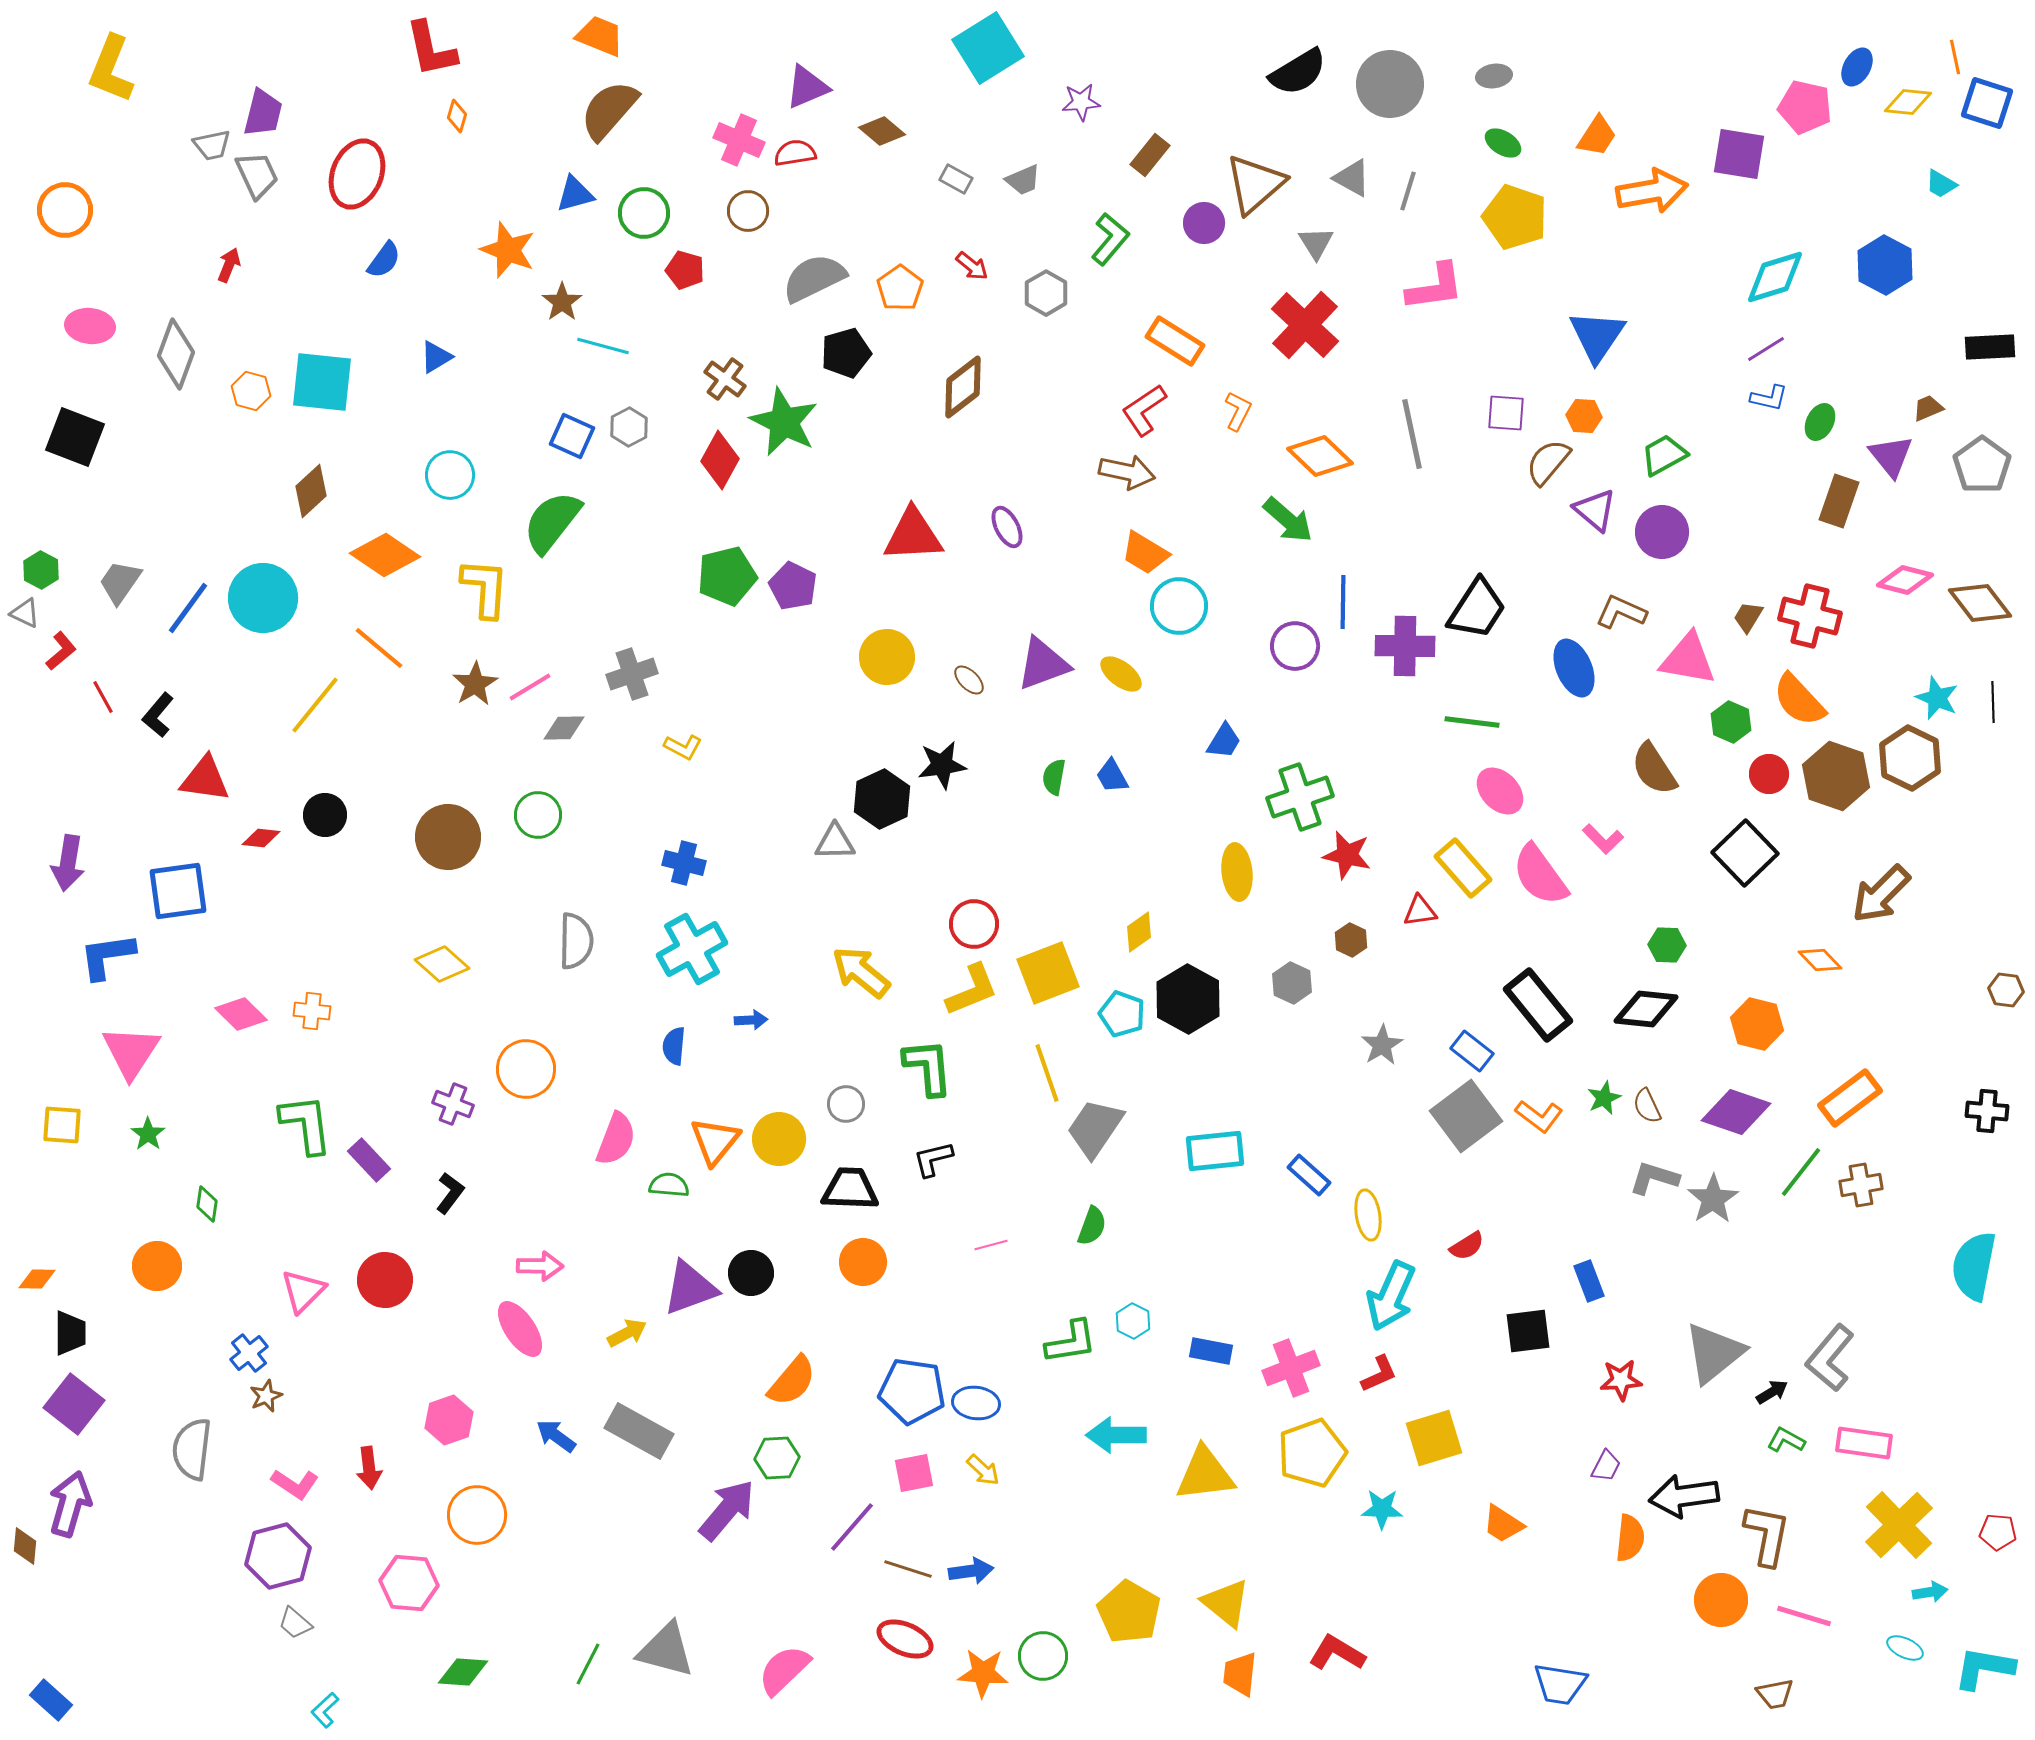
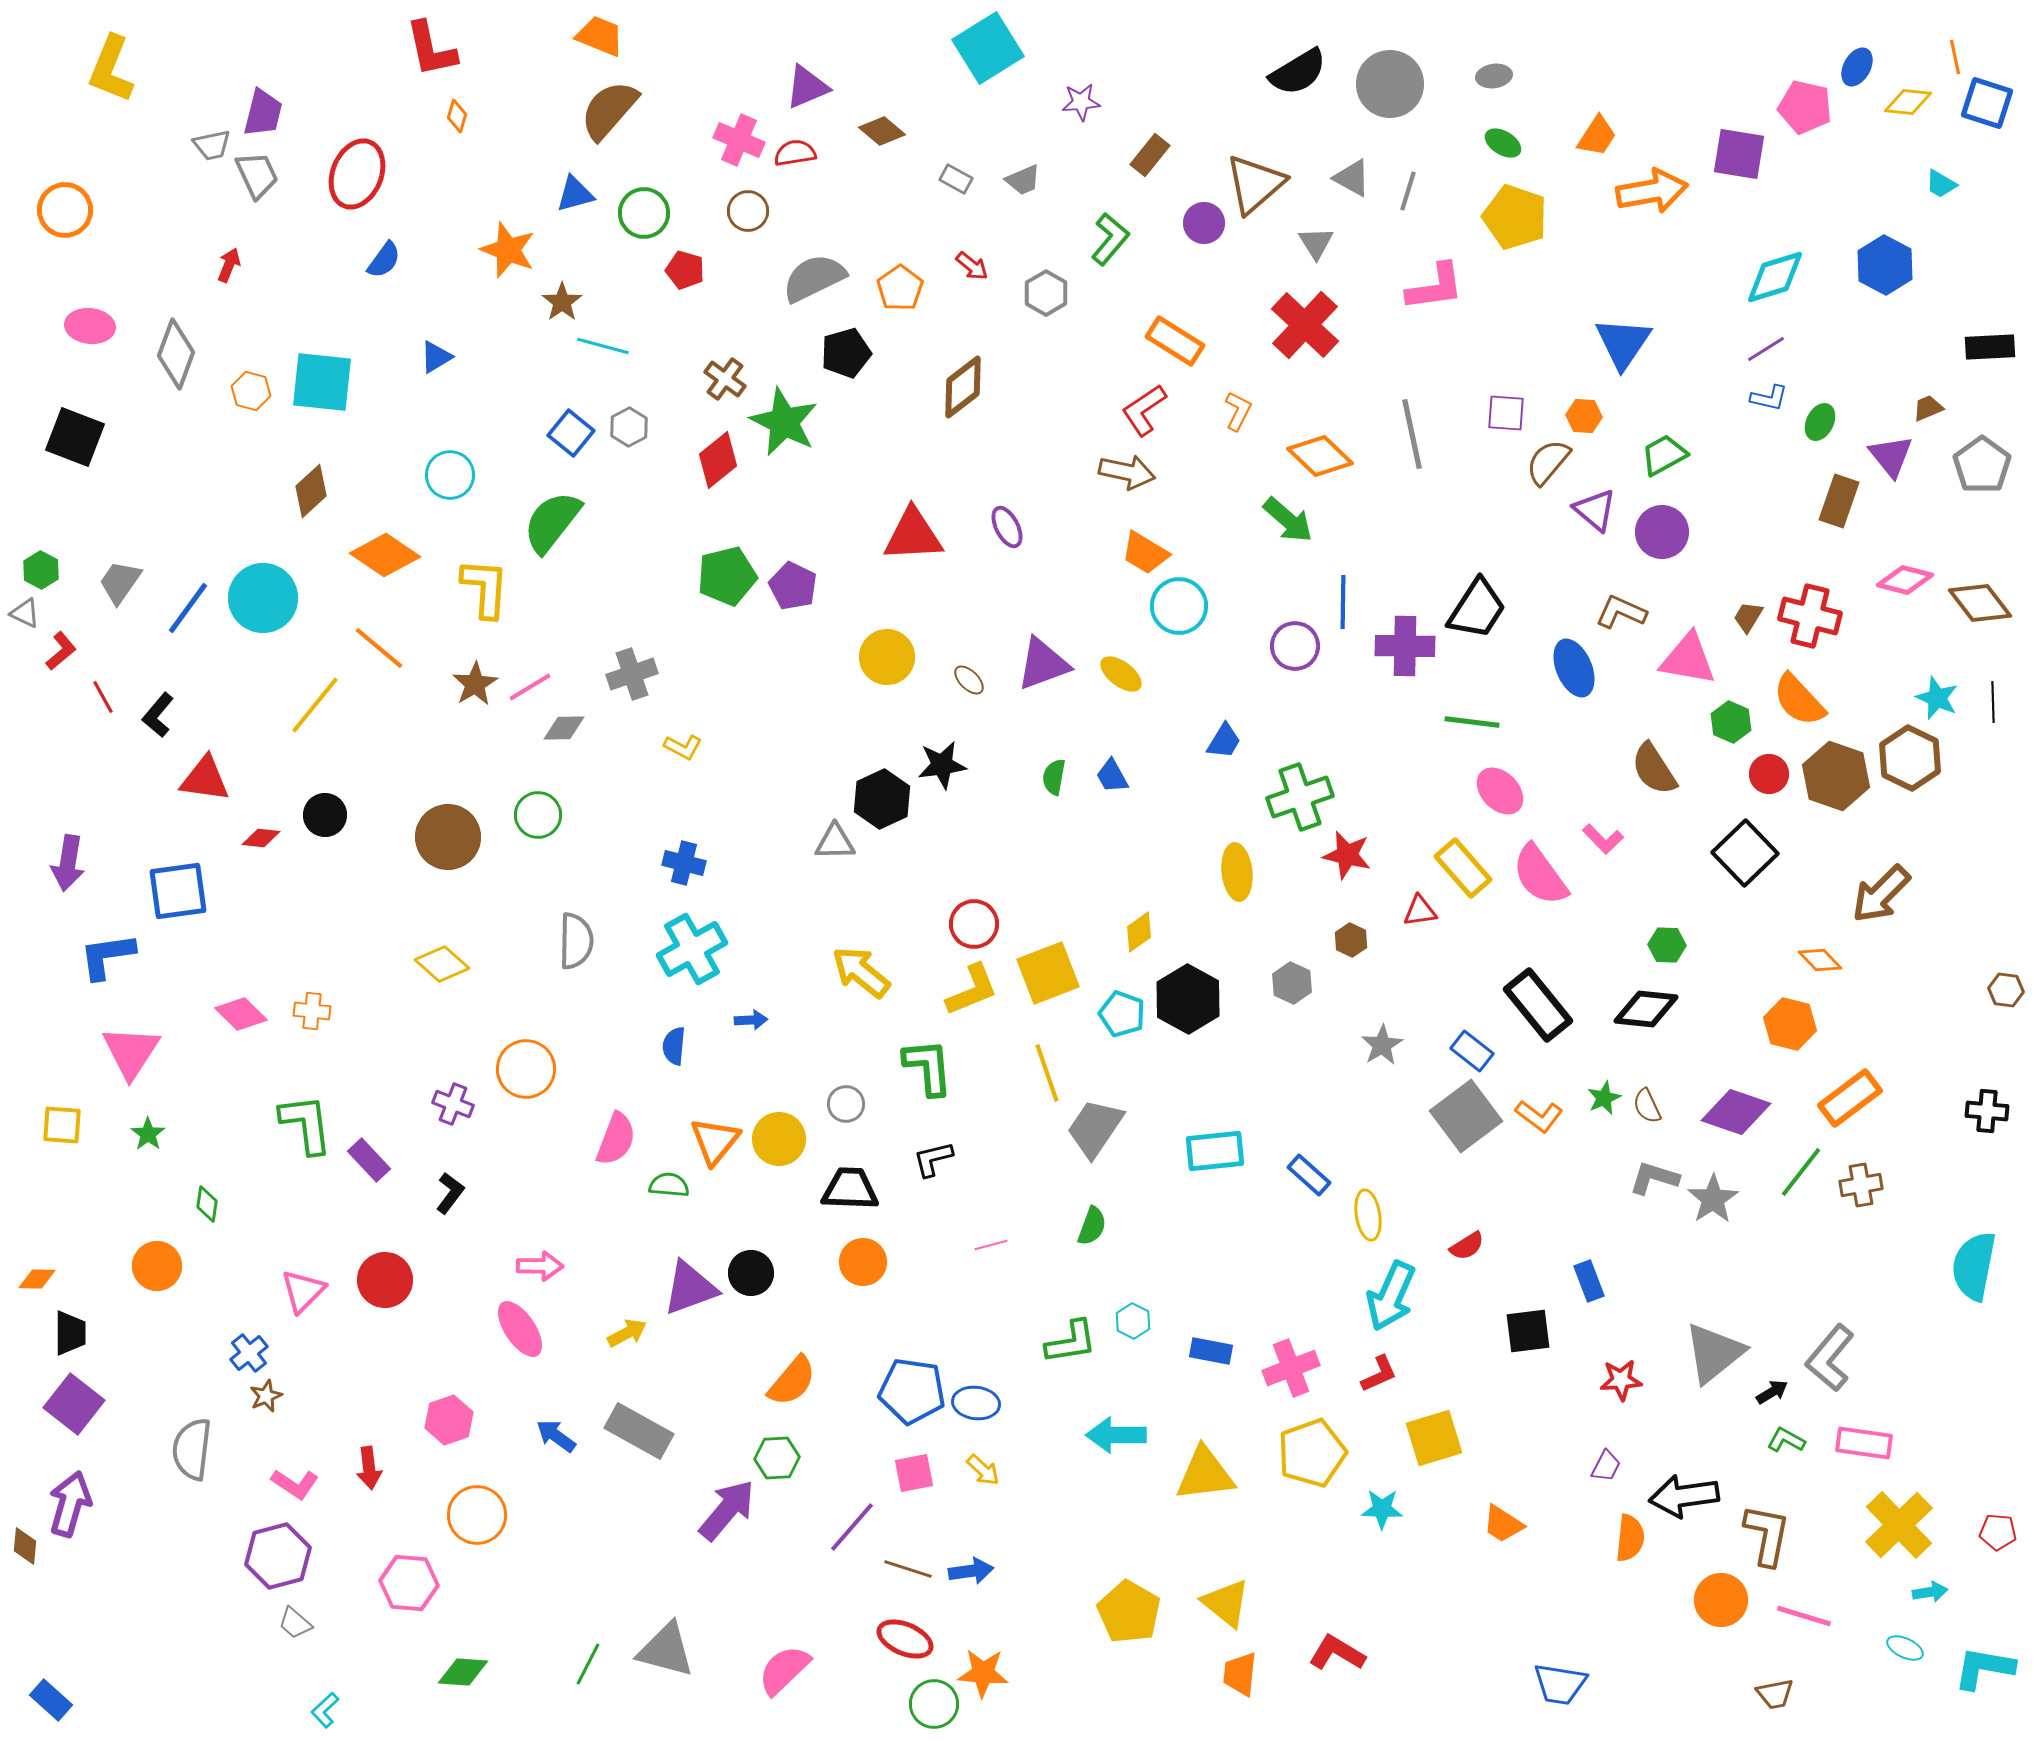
blue triangle at (1597, 336): moved 26 px right, 7 px down
blue square at (572, 436): moved 1 px left, 3 px up; rotated 15 degrees clockwise
red diamond at (720, 460): moved 2 px left; rotated 22 degrees clockwise
orange hexagon at (1757, 1024): moved 33 px right
green circle at (1043, 1656): moved 109 px left, 48 px down
